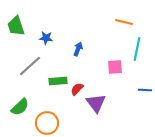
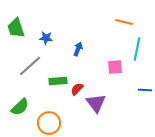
green trapezoid: moved 2 px down
orange circle: moved 2 px right
